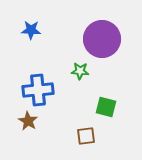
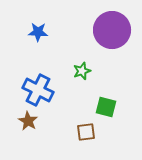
blue star: moved 7 px right, 2 px down
purple circle: moved 10 px right, 9 px up
green star: moved 2 px right; rotated 24 degrees counterclockwise
blue cross: rotated 32 degrees clockwise
brown square: moved 4 px up
